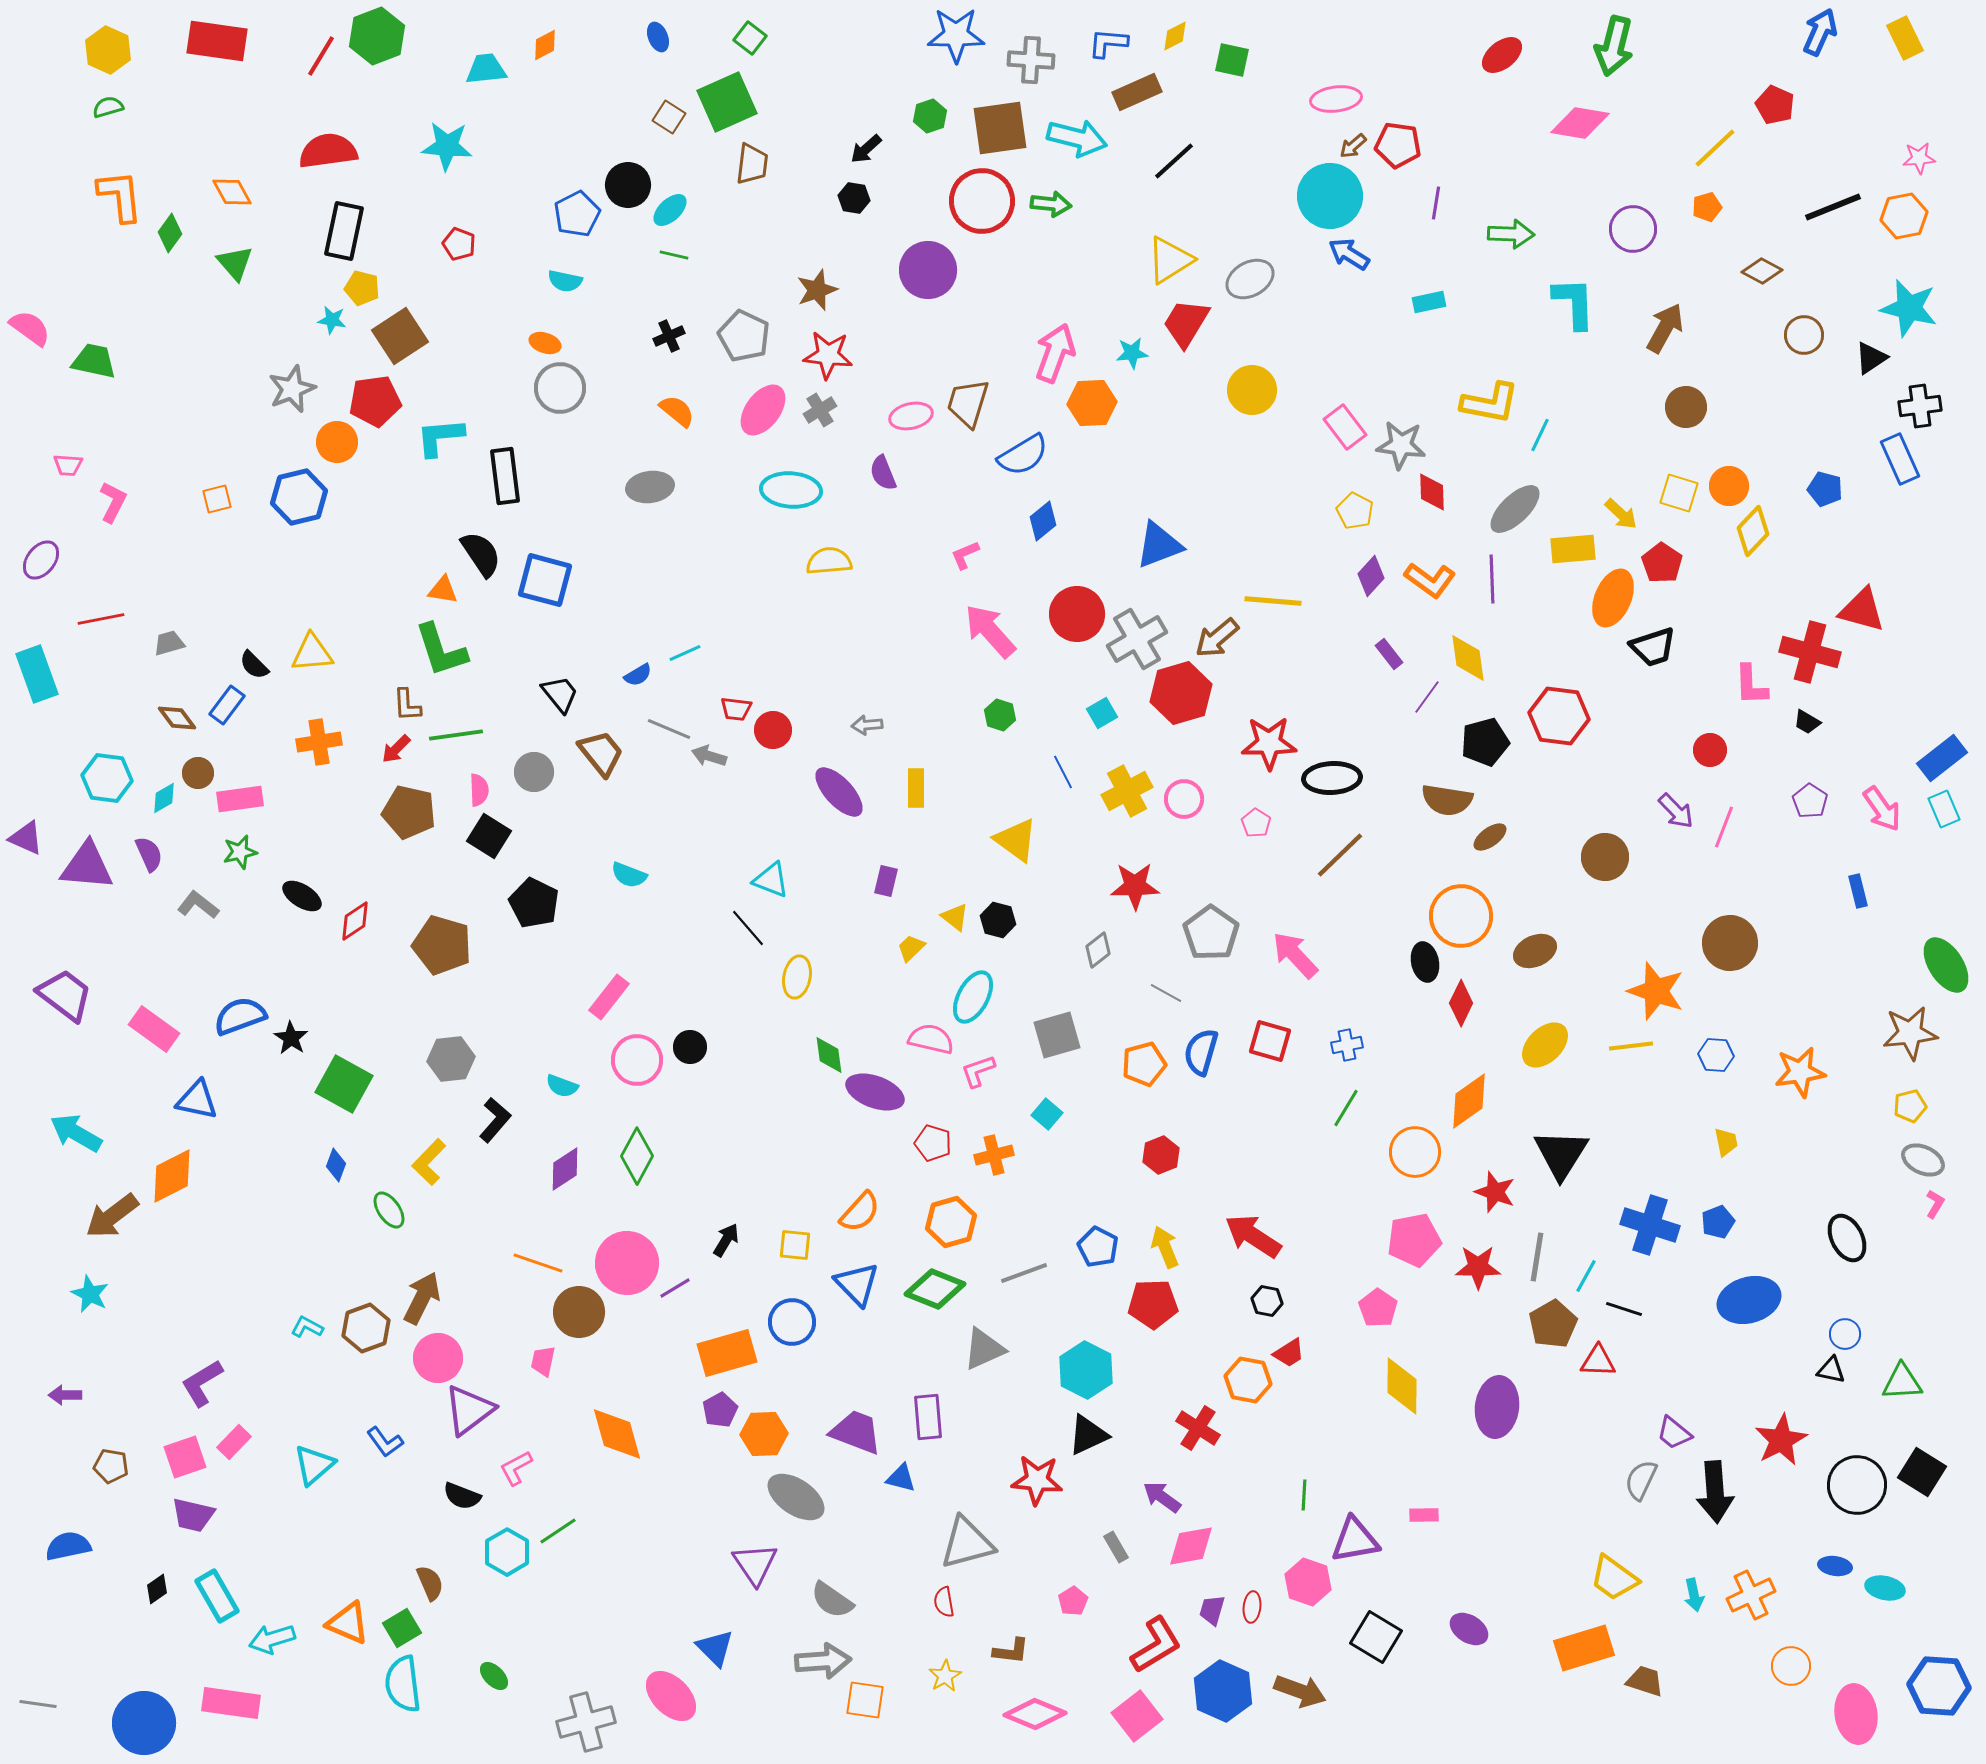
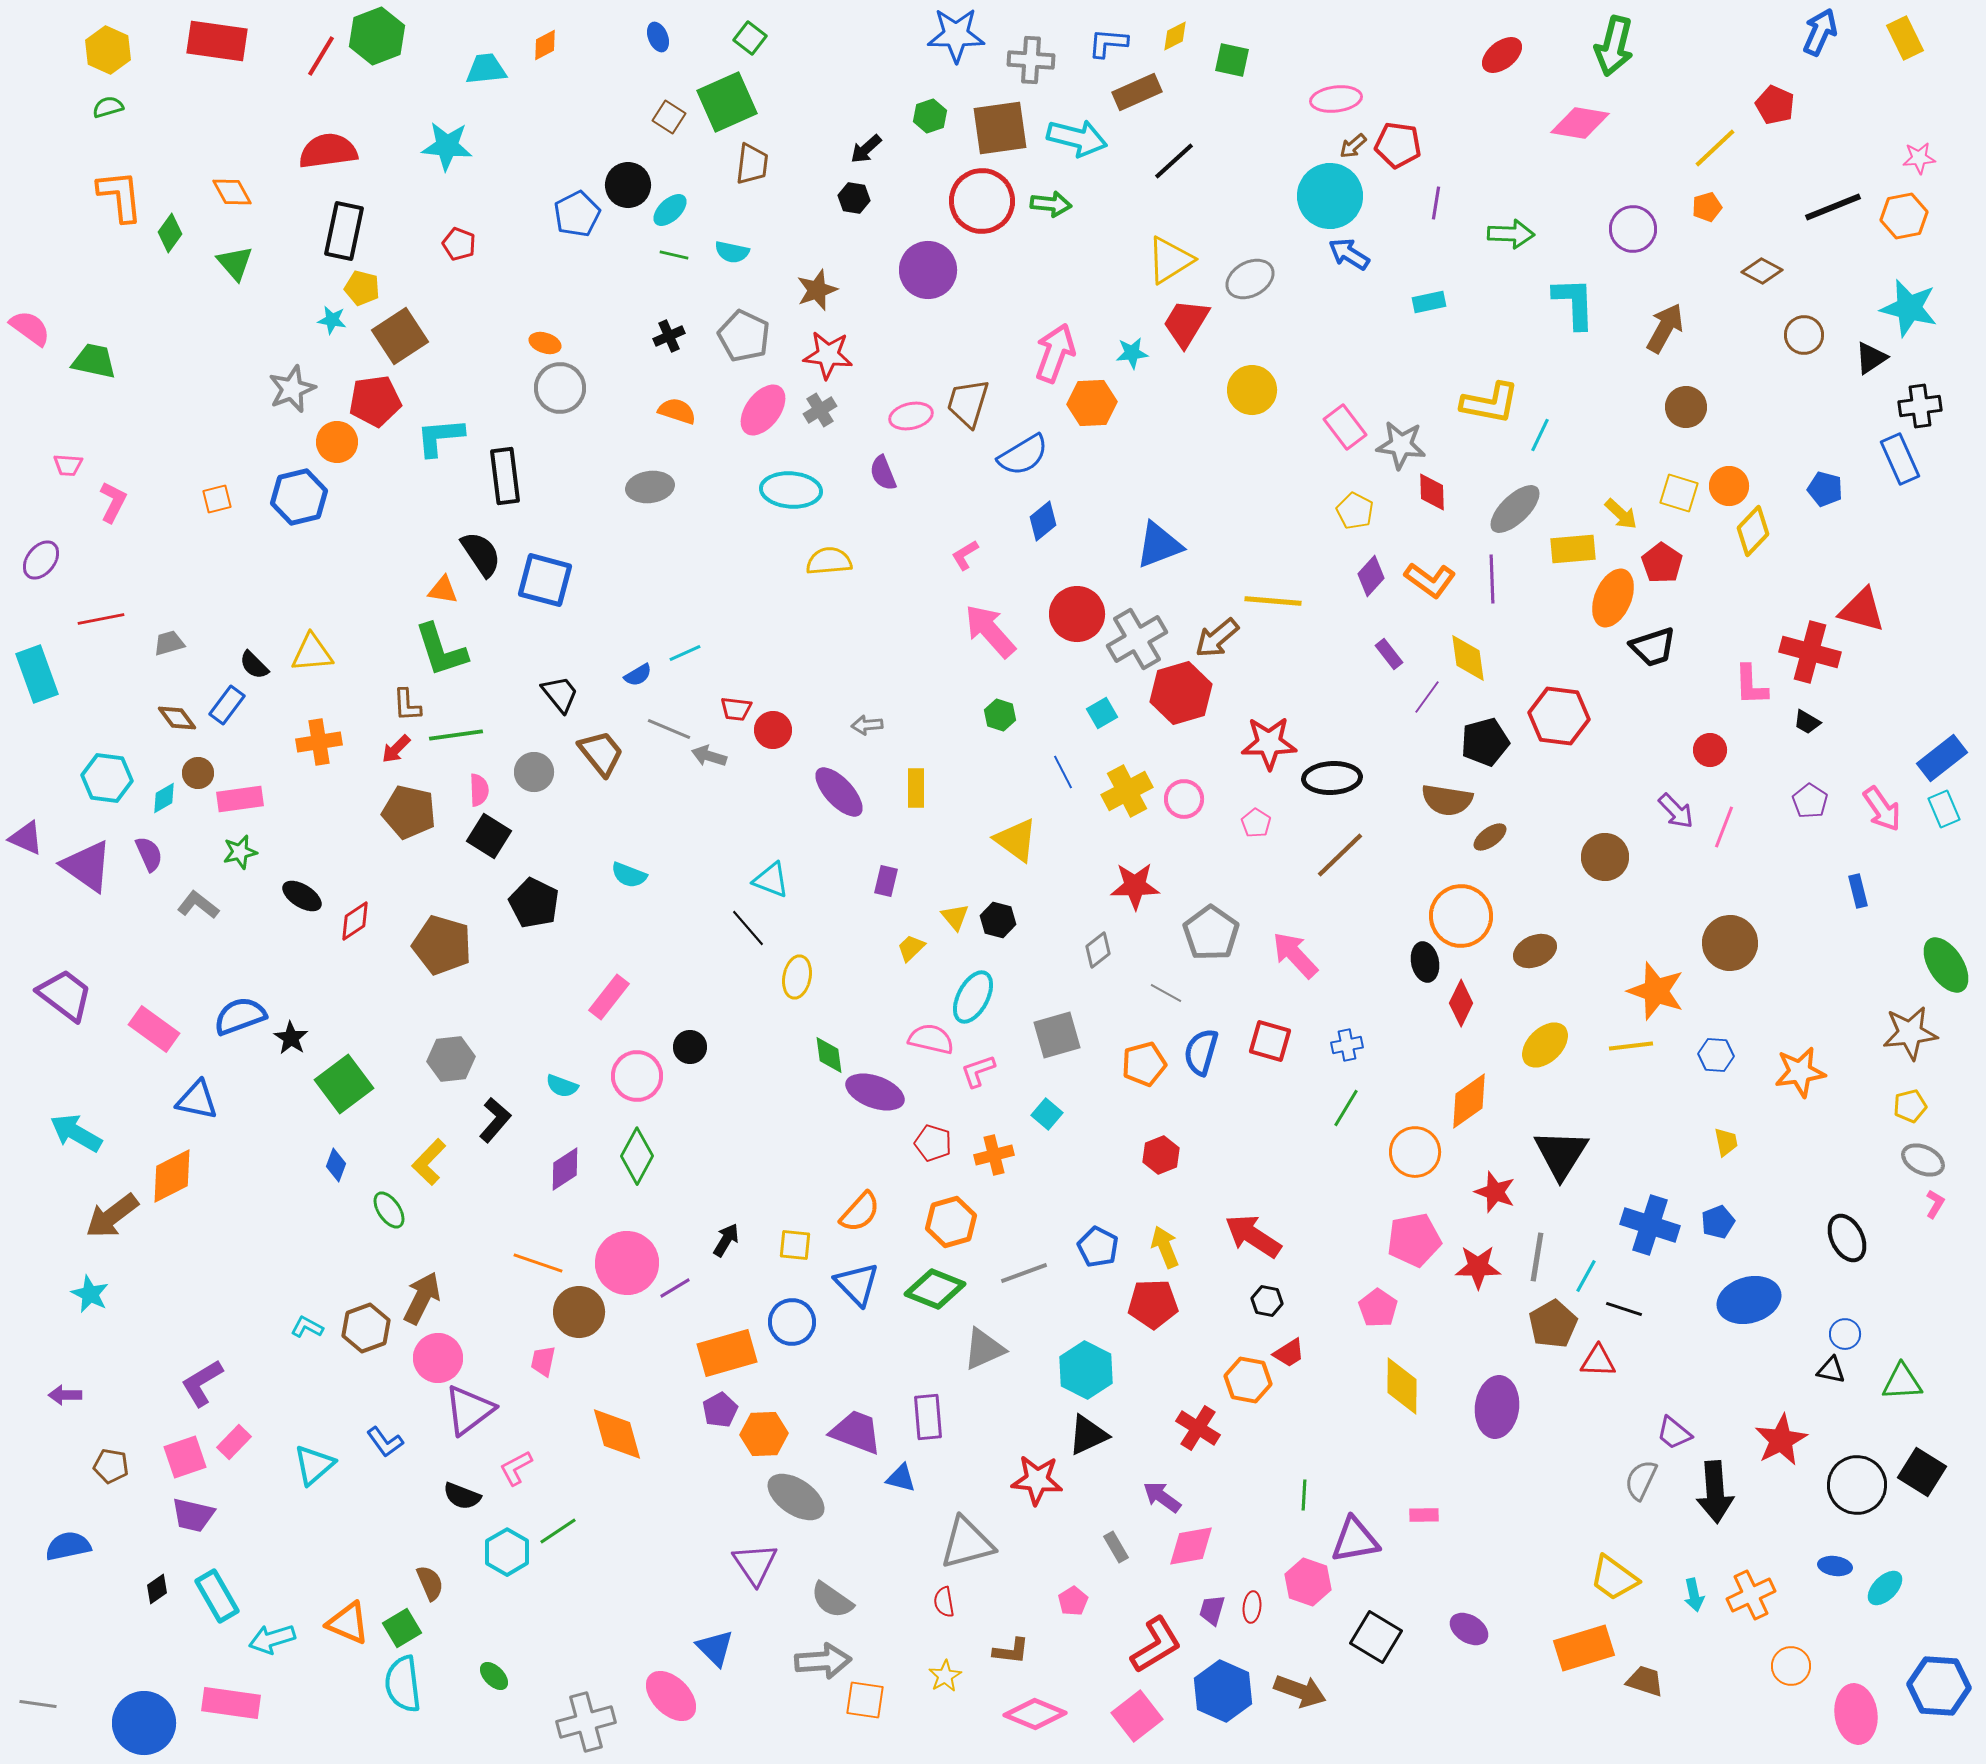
cyan semicircle at (565, 281): moved 167 px right, 29 px up
orange semicircle at (677, 411): rotated 21 degrees counterclockwise
pink L-shape at (965, 555): rotated 8 degrees counterclockwise
purple triangle at (87, 866): rotated 30 degrees clockwise
yellow triangle at (955, 917): rotated 12 degrees clockwise
pink circle at (637, 1060): moved 16 px down
green square at (344, 1084): rotated 24 degrees clockwise
cyan ellipse at (1885, 1588): rotated 57 degrees counterclockwise
